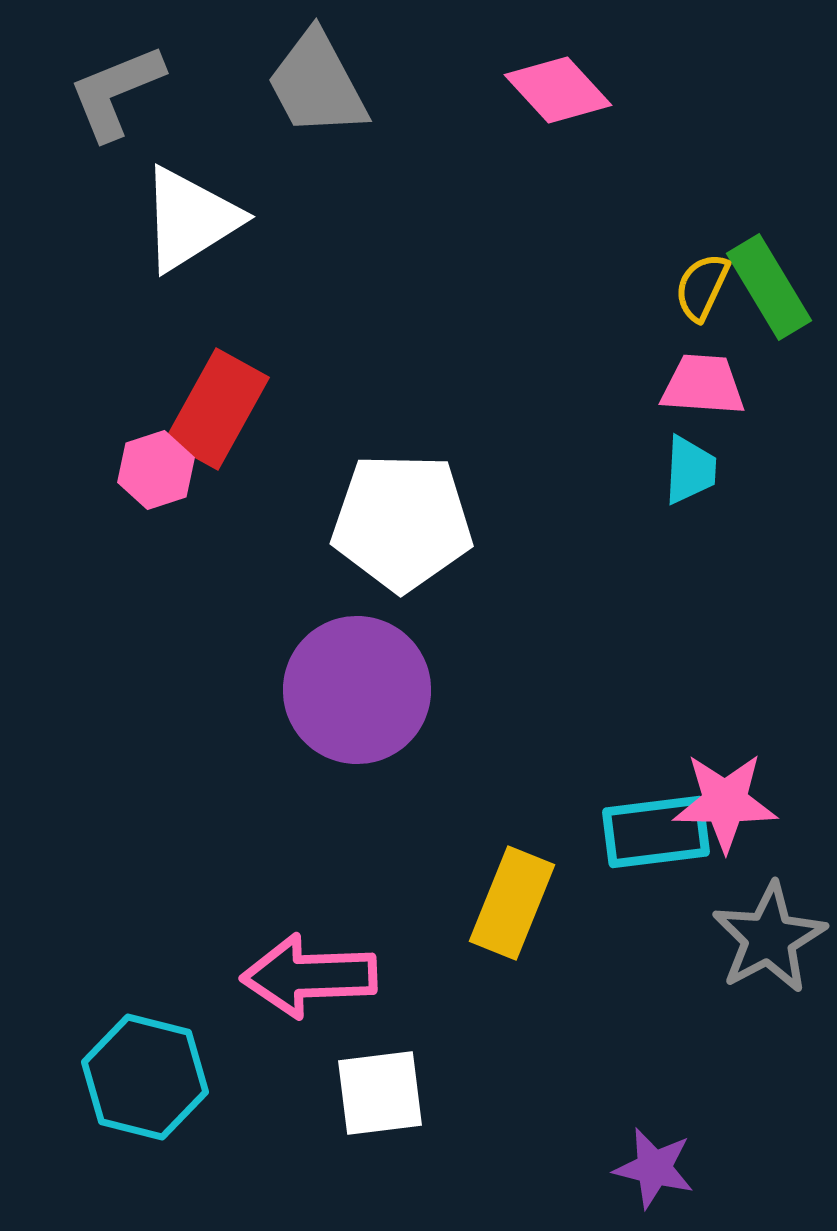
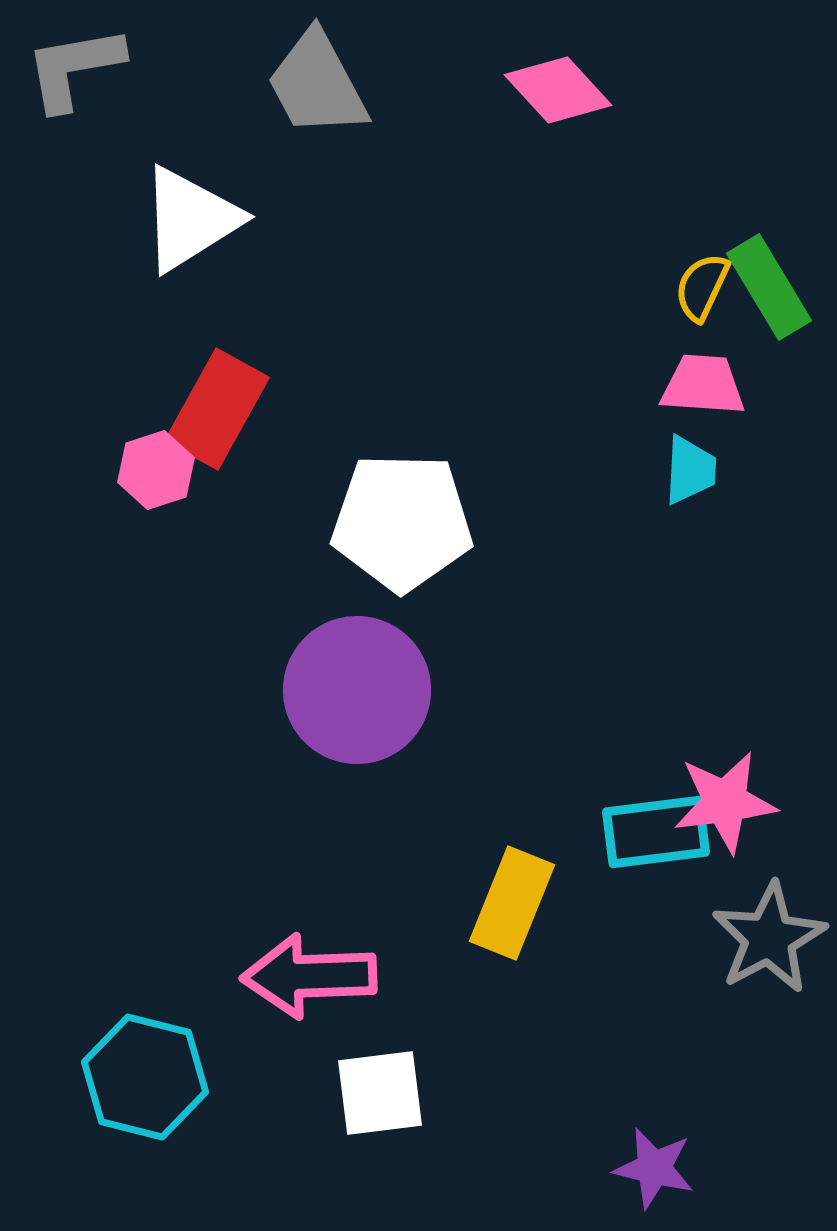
gray L-shape: moved 42 px left, 24 px up; rotated 12 degrees clockwise
pink star: rotated 8 degrees counterclockwise
